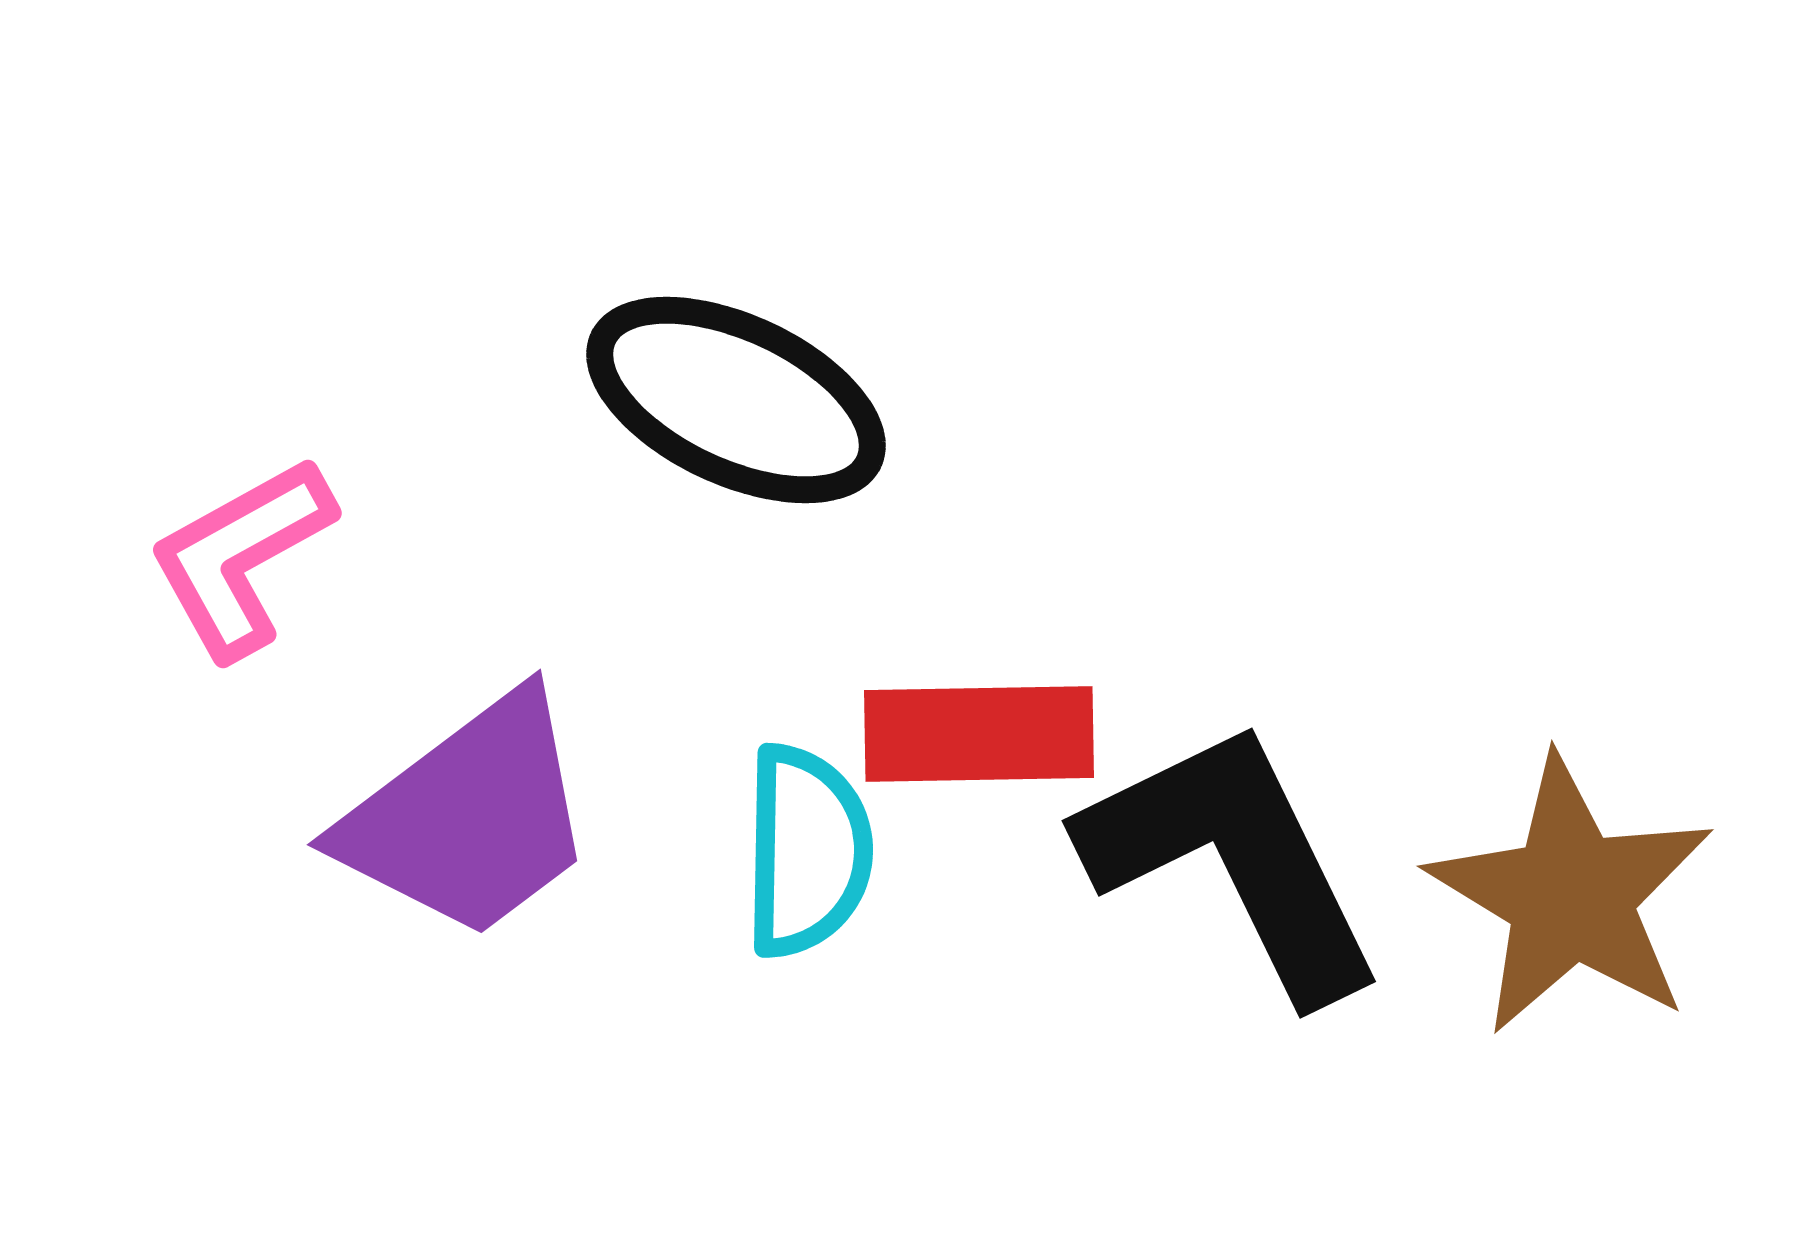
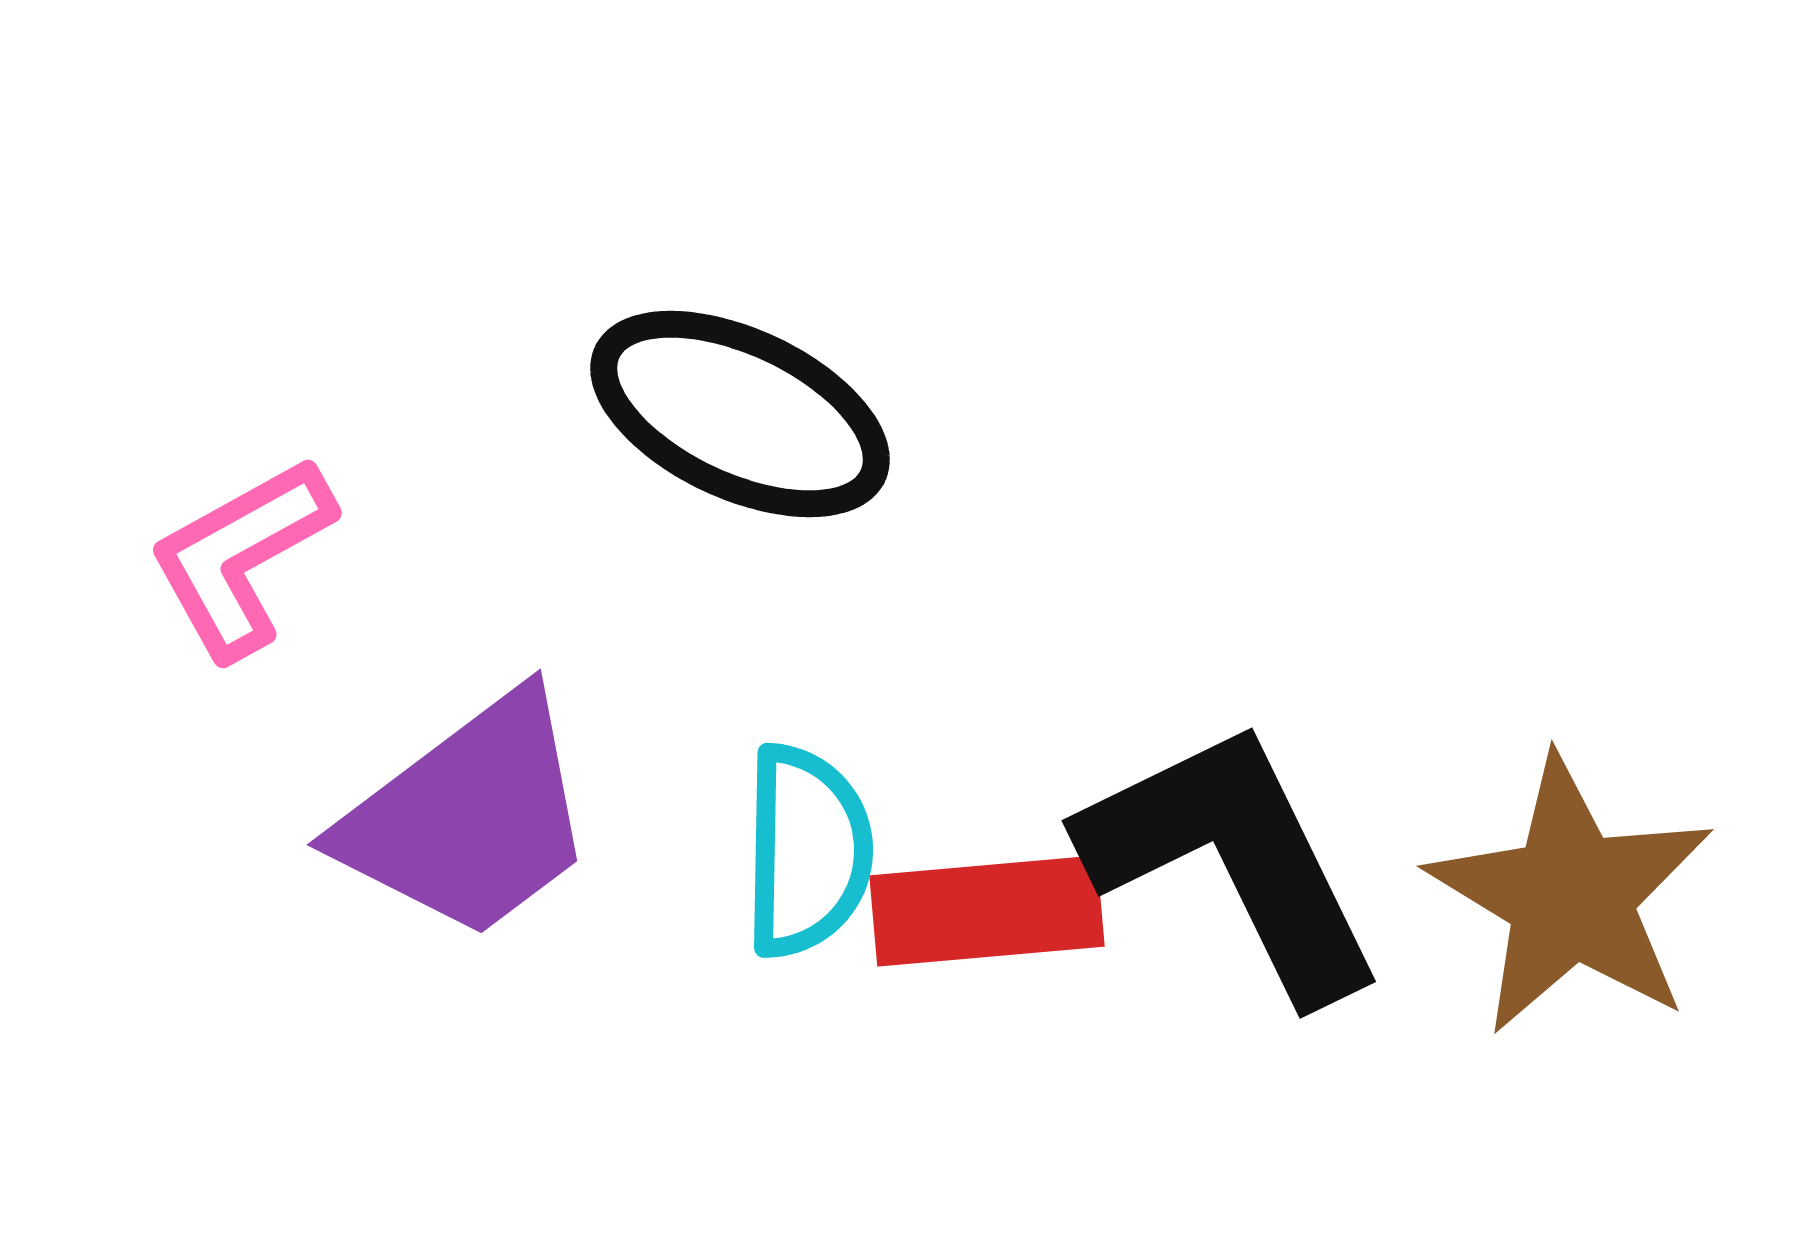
black ellipse: moved 4 px right, 14 px down
red rectangle: moved 8 px right, 177 px down; rotated 4 degrees counterclockwise
